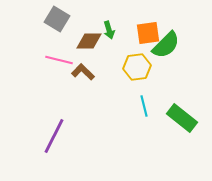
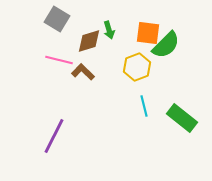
orange square: rotated 15 degrees clockwise
brown diamond: rotated 16 degrees counterclockwise
yellow hexagon: rotated 12 degrees counterclockwise
